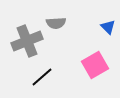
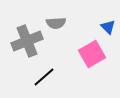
pink square: moved 3 px left, 11 px up
black line: moved 2 px right
